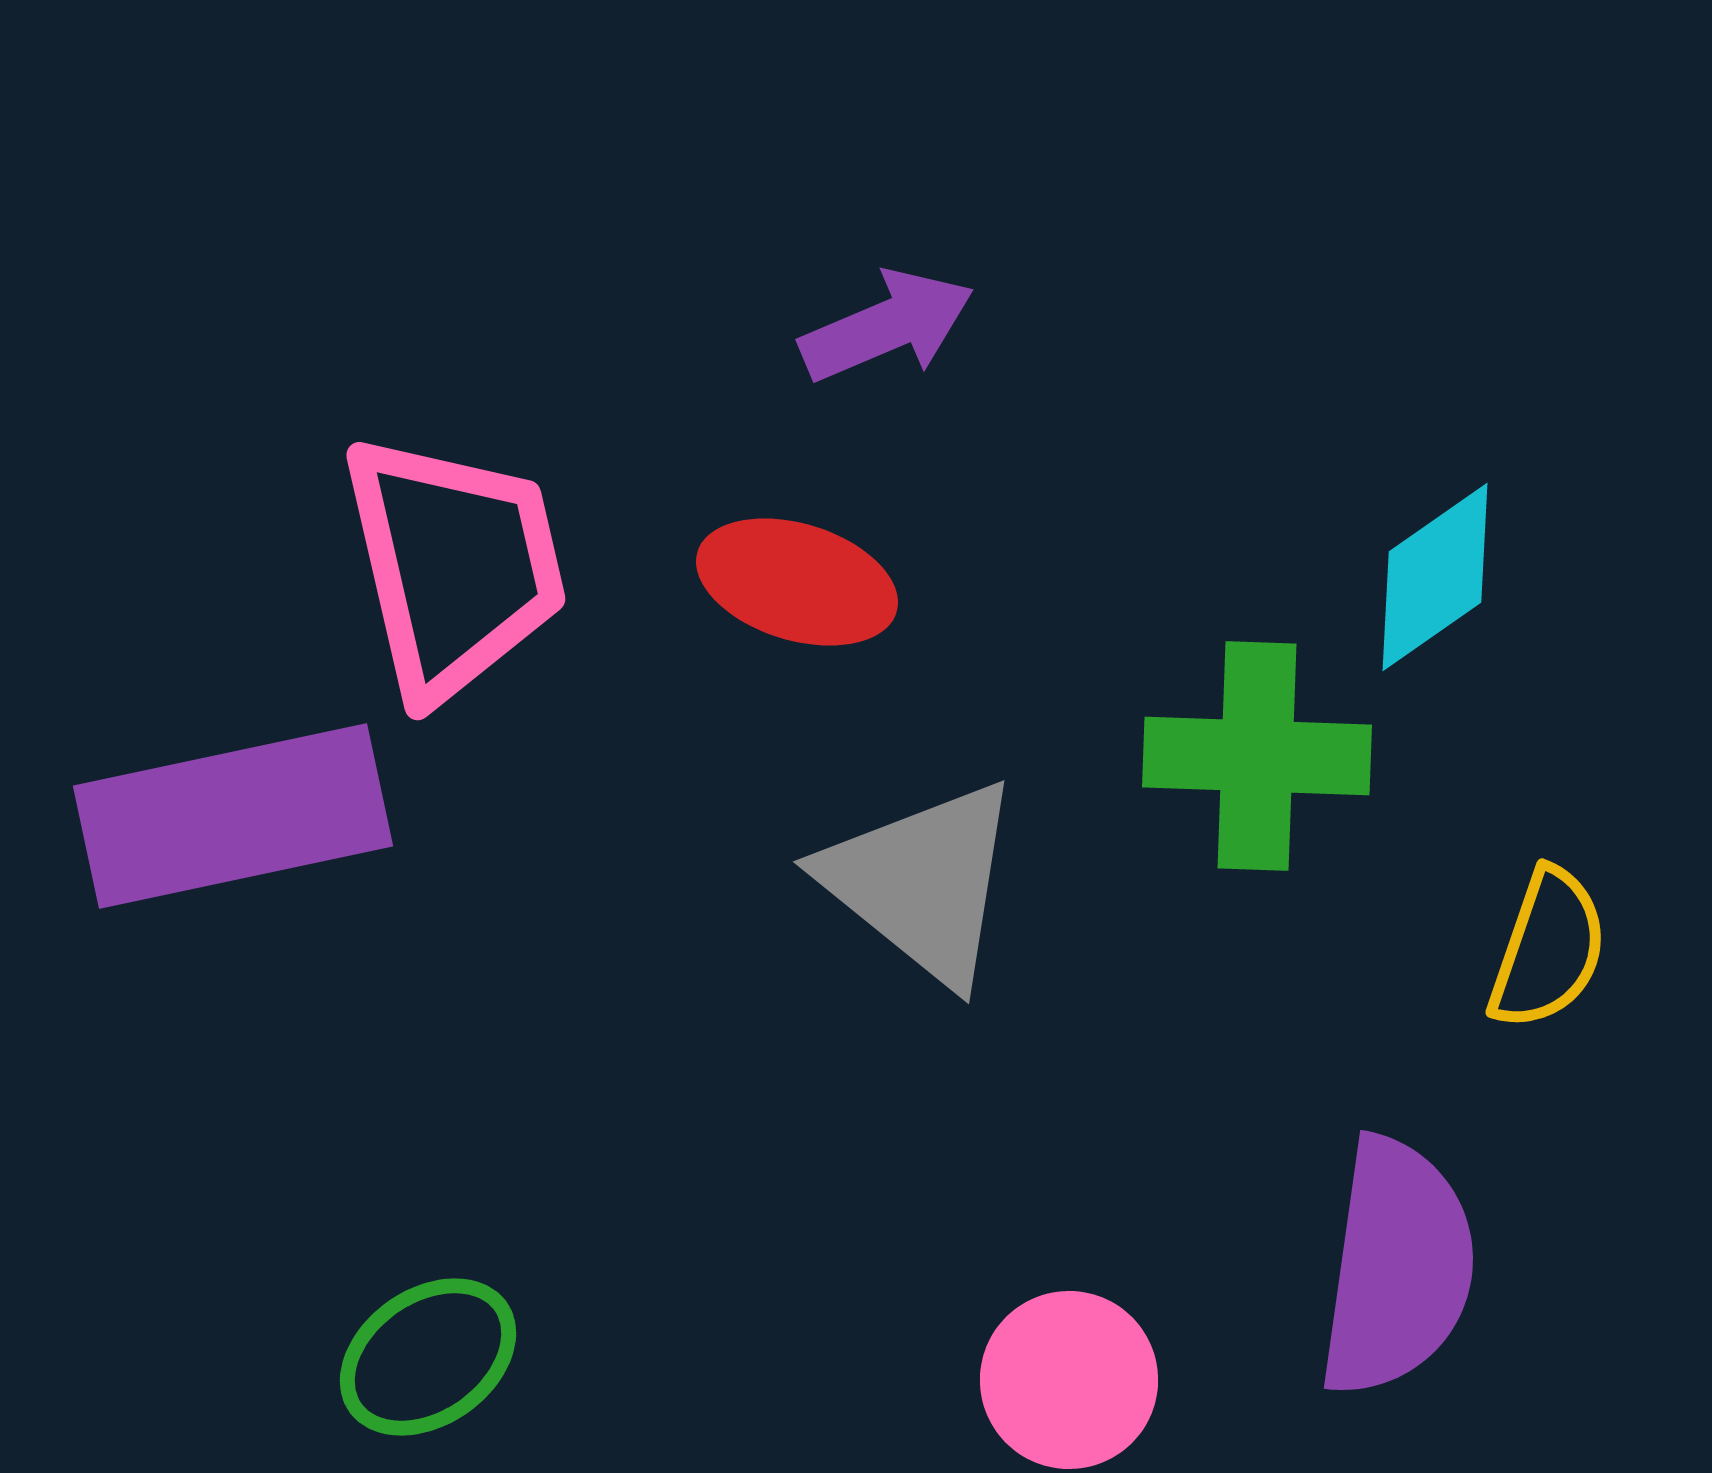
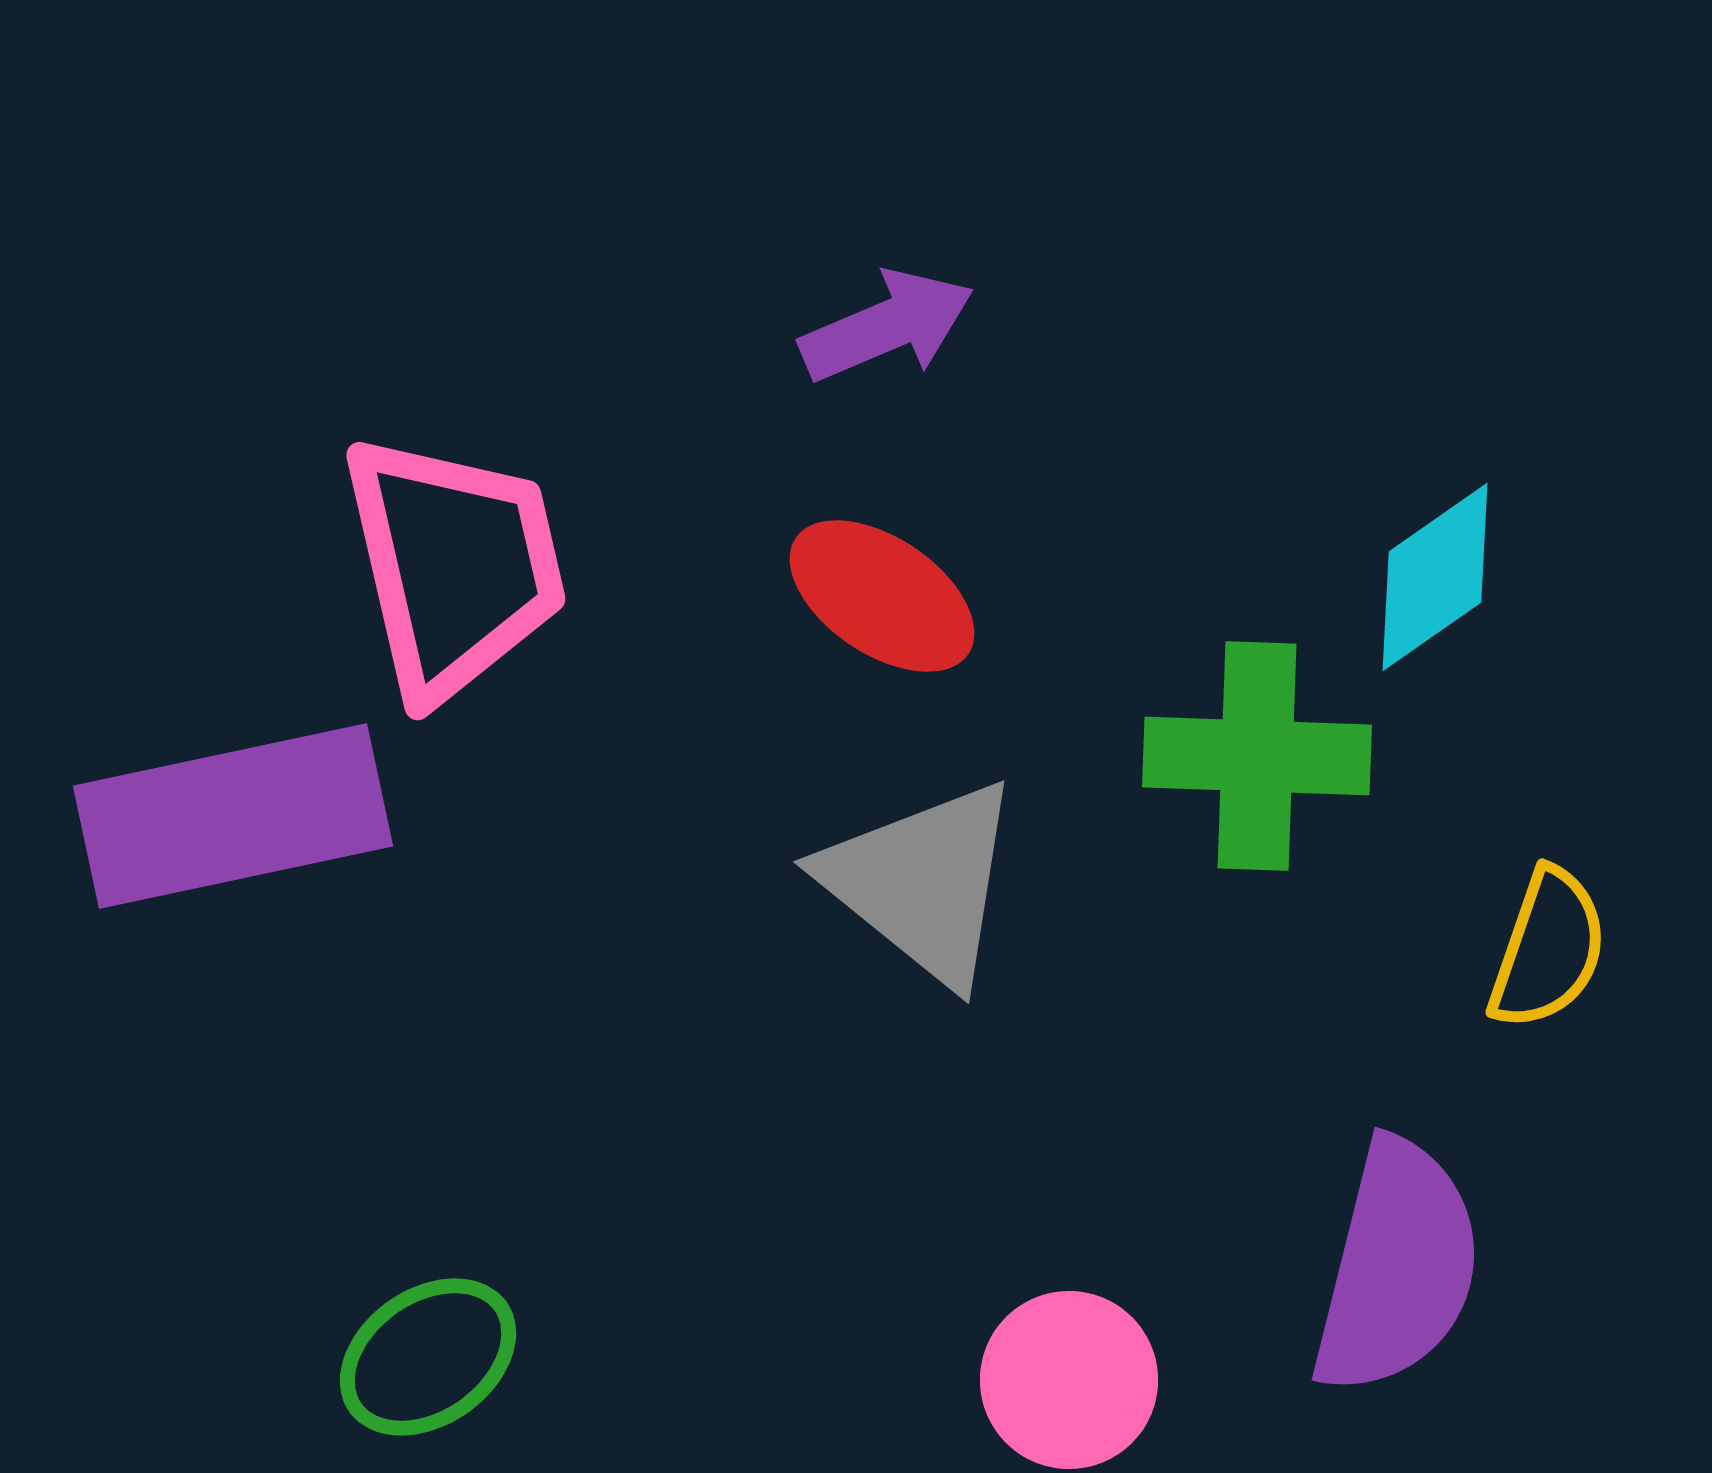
red ellipse: moved 85 px right, 14 px down; rotated 17 degrees clockwise
purple semicircle: rotated 6 degrees clockwise
